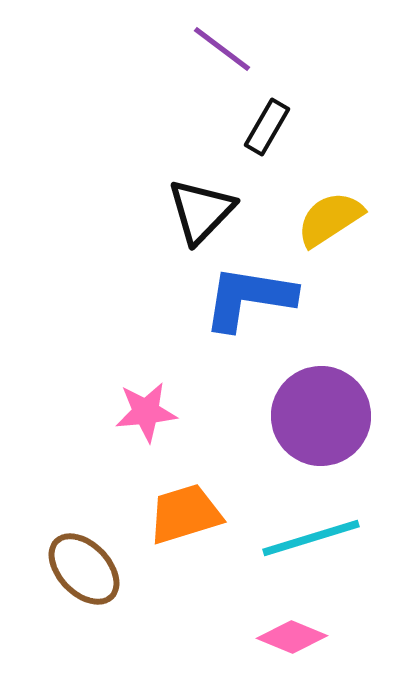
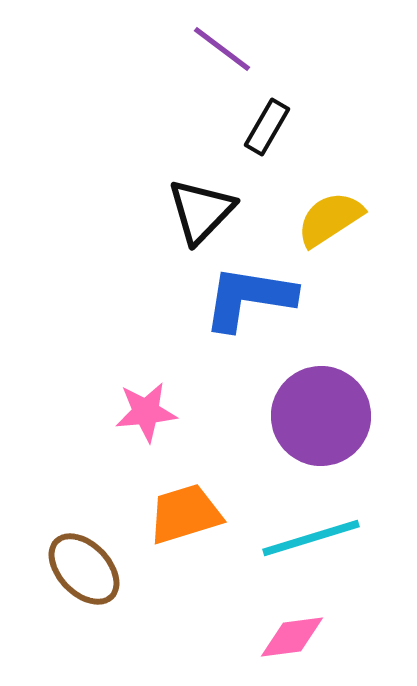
pink diamond: rotated 30 degrees counterclockwise
